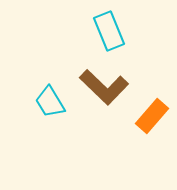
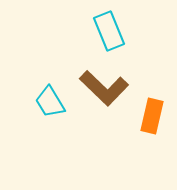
brown L-shape: moved 1 px down
orange rectangle: rotated 28 degrees counterclockwise
